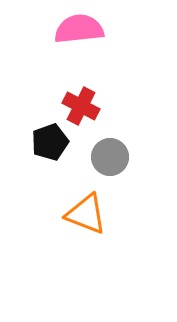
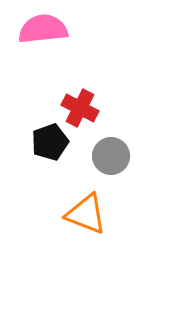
pink semicircle: moved 36 px left
red cross: moved 1 px left, 2 px down
gray circle: moved 1 px right, 1 px up
